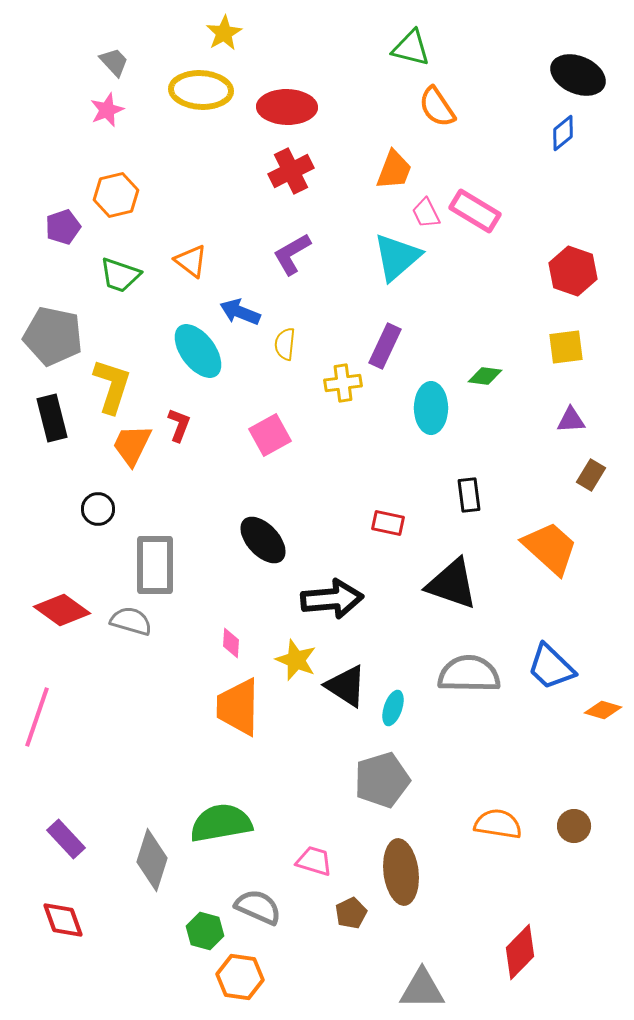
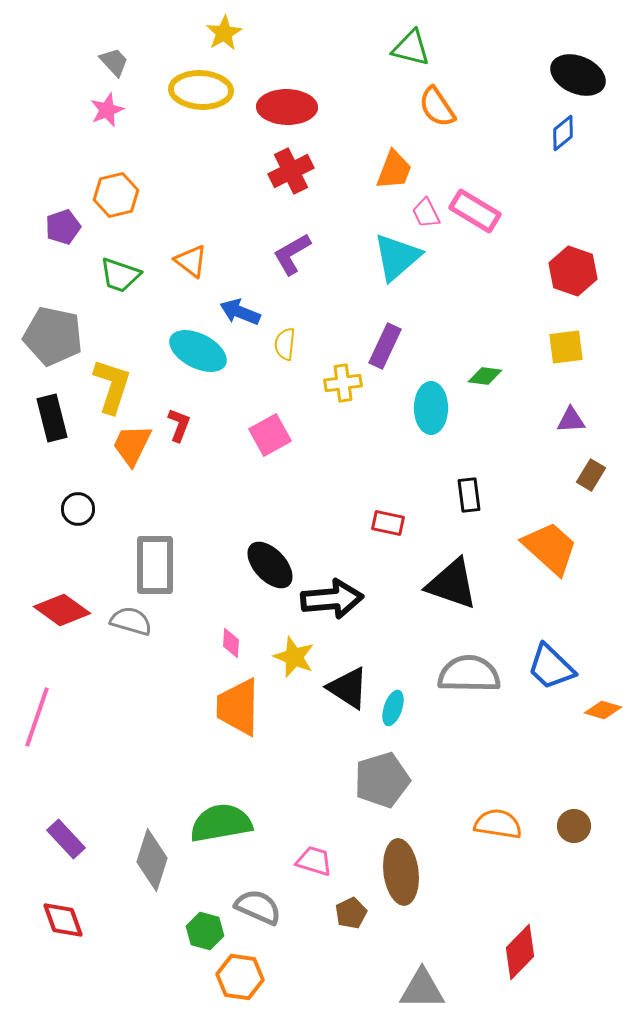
cyan ellipse at (198, 351): rotated 26 degrees counterclockwise
black circle at (98, 509): moved 20 px left
black ellipse at (263, 540): moved 7 px right, 25 px down
yellow star at (296, 660): moved 2 px left, 3 px up
black triangle at (346, 686): moved 2 px right, 2 px down
